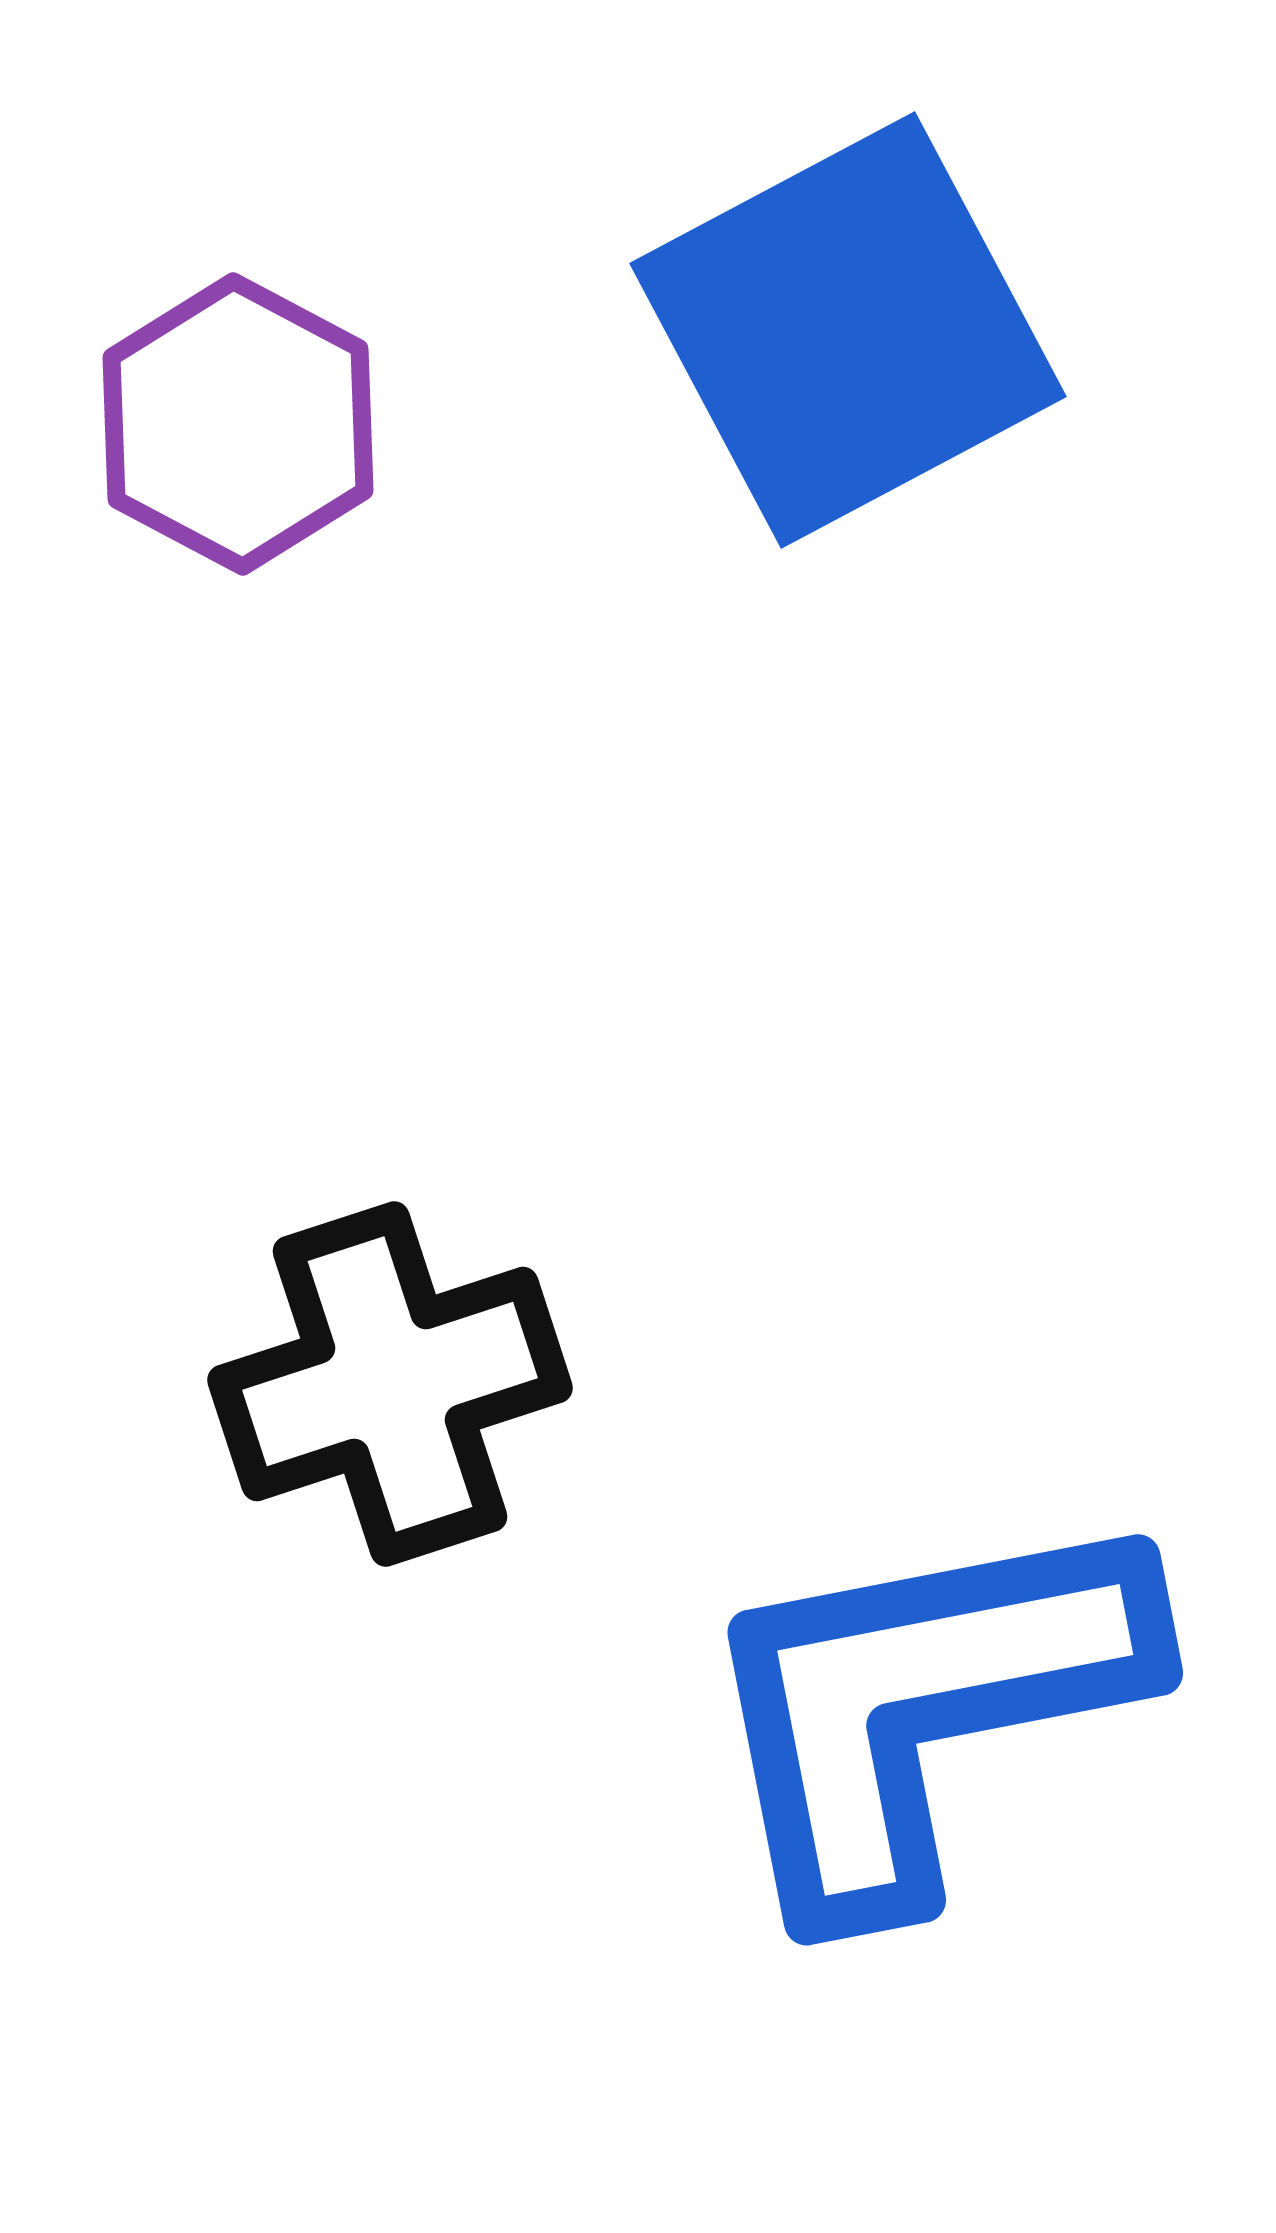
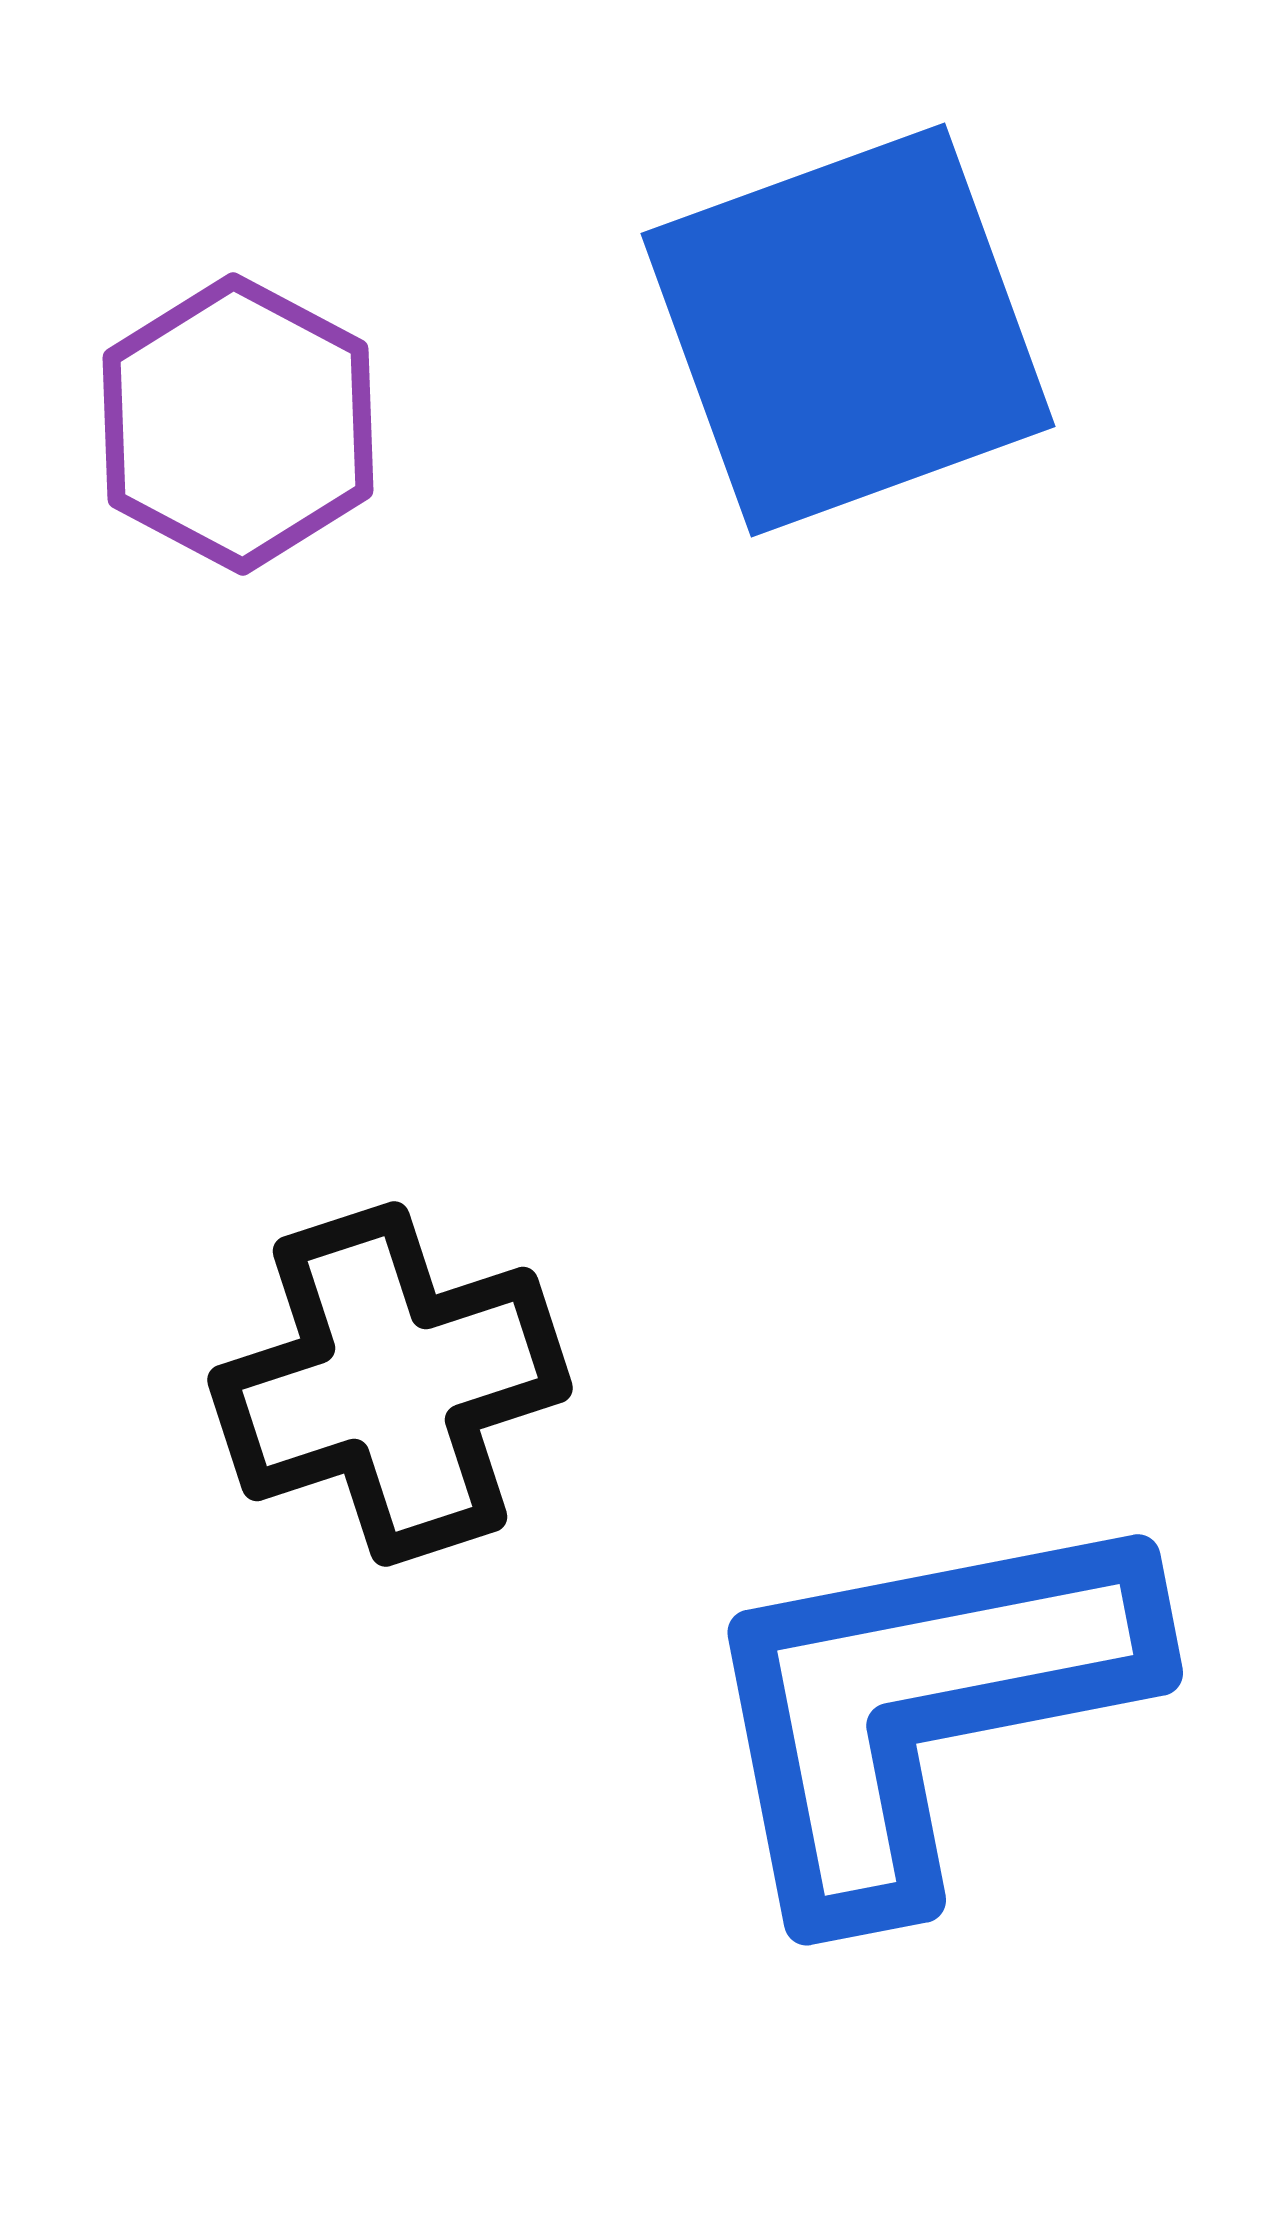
blue square: rotated 8 degrees clockwise
